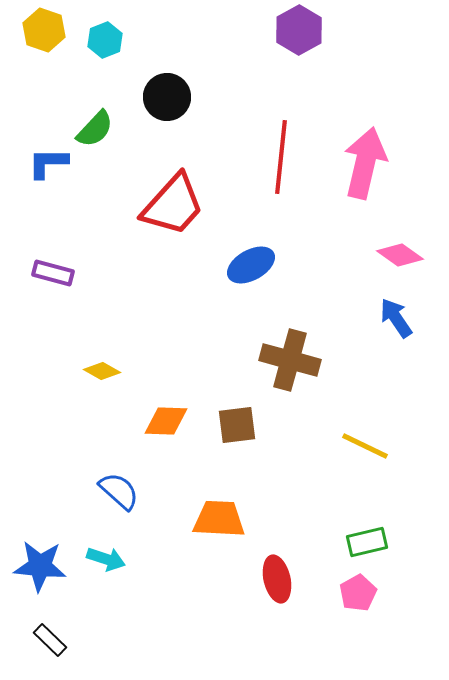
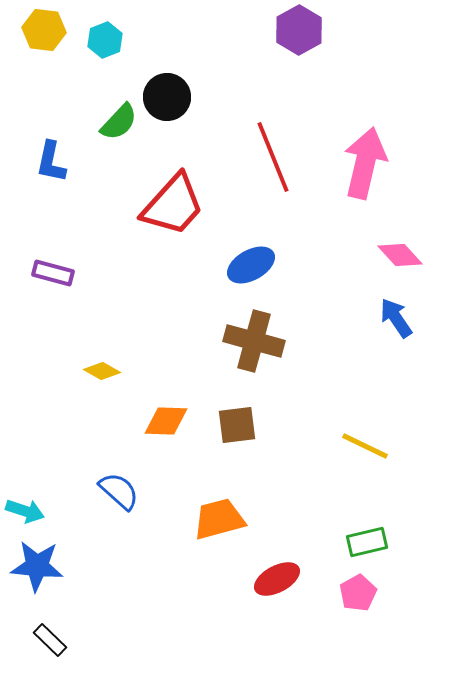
yellow hexagon: rotated 12 degrees counterclockwise
green semicircle: moved 24 px right, 7 px up
red line: moved 8 px left; rotated 28 degrees counterclockwise
blue L-shape: moved 3 px right, 1 px up; rotated 78 degrees counterclockwise
pink diamond: rotated 12 degrees clockwise
brown cross: moved 36 px left, 19 px up
orange trapezoid: rotated 18 degrees counterclockwise
cyan arrow: moved 81 px left, 48 px up
blue star: moved 3 px left
red ellipse: rotated 75 degrees clockwise
